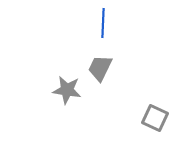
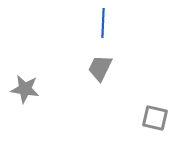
gray star: moved 42 px left, 1 px up
gray square: rotated 12 degrees counterclockwise
